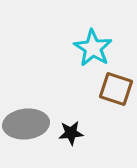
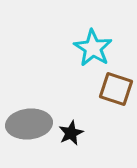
gray ellipse: moved 3 px right
black star: rotated 20 degrees counterclockwise
